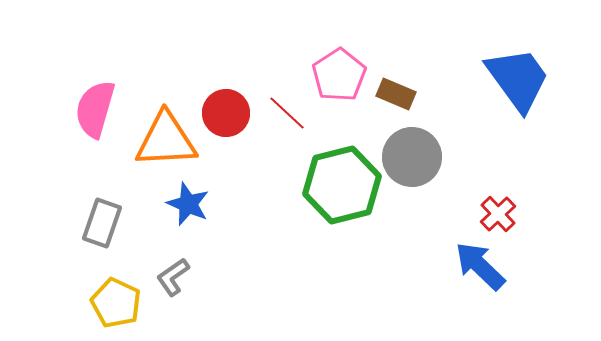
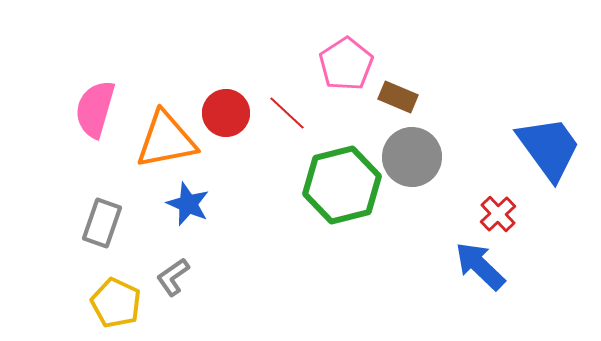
pink pentagon: moved 7 px right, 11 px up
blue trapezoid: moved 31 px right, 69 px down
brown rectangle: moved 2 px right, 3 px down
orange triangle: rotated 8 degrees counterclockwise
